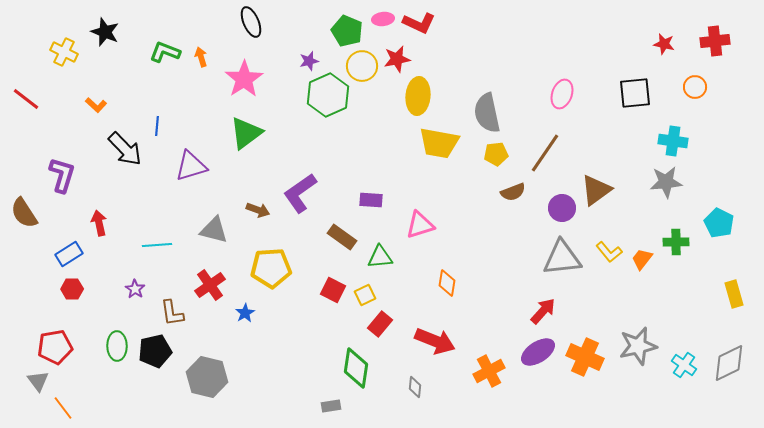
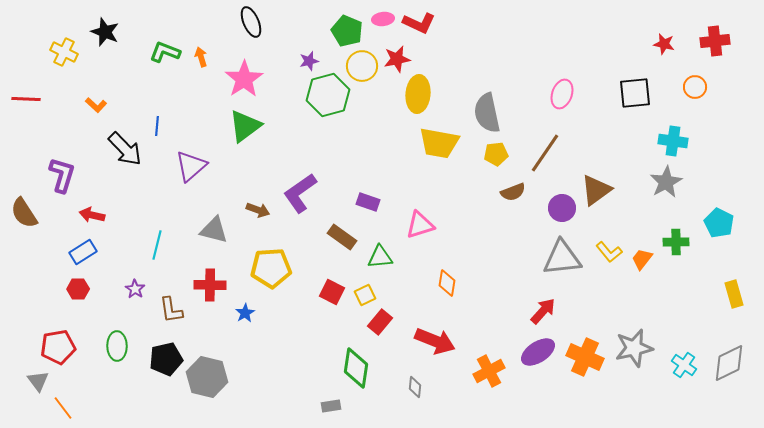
green hexagon at (328, 95): rotated 9 degrees clockwise
yellow ellipse at (418, 96): moved 2 px up
red line at (26, 99): rotated 36 degrees counterclockwise
green triangle at (246, 133): moved 1 px left, 7 px up
purple triangle at (191, 166): rotated 24 degrees counterclockwise
gray star at (666, 182): rotated 24 degrees counterclockwise
purple rectangle at (371, 200): moved 3 px left, 2 px down; rotated 15 degrees clockwise
red arrow at (99, 223): moved 7 px left, 8 px up; rotated 65 degrees counterclockwise
cyan line at (157, 245): rotated 72 degrees counterclockwise
blue rectangle at (69, 254): moved 14 px right, 2 px up
red cross at (210, 285): rotated 36 degrees clockwise
red hexagon at (72, 289): moved 6 px right
red square at (333, 290): moved 1 px left, 2 px down
brown L-shape at (172, 313): moved 1 px left, 3 px up
red rectangle at (380, 324): moved 2 px up
gray star at (638, 346): moved 4 px left, 2 px down
red pentagon at (55, 347): moved 3 px right
black pentagon at (155, 351): moved 11 px right, 8 px down
